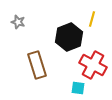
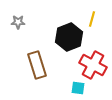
gray star: rotated 16 degrees counterclockwise
